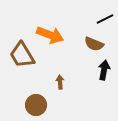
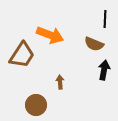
black line: rotated 60 degrees counterclockwise
brown trapezoid: rotated 116 degrees counterclockwise
